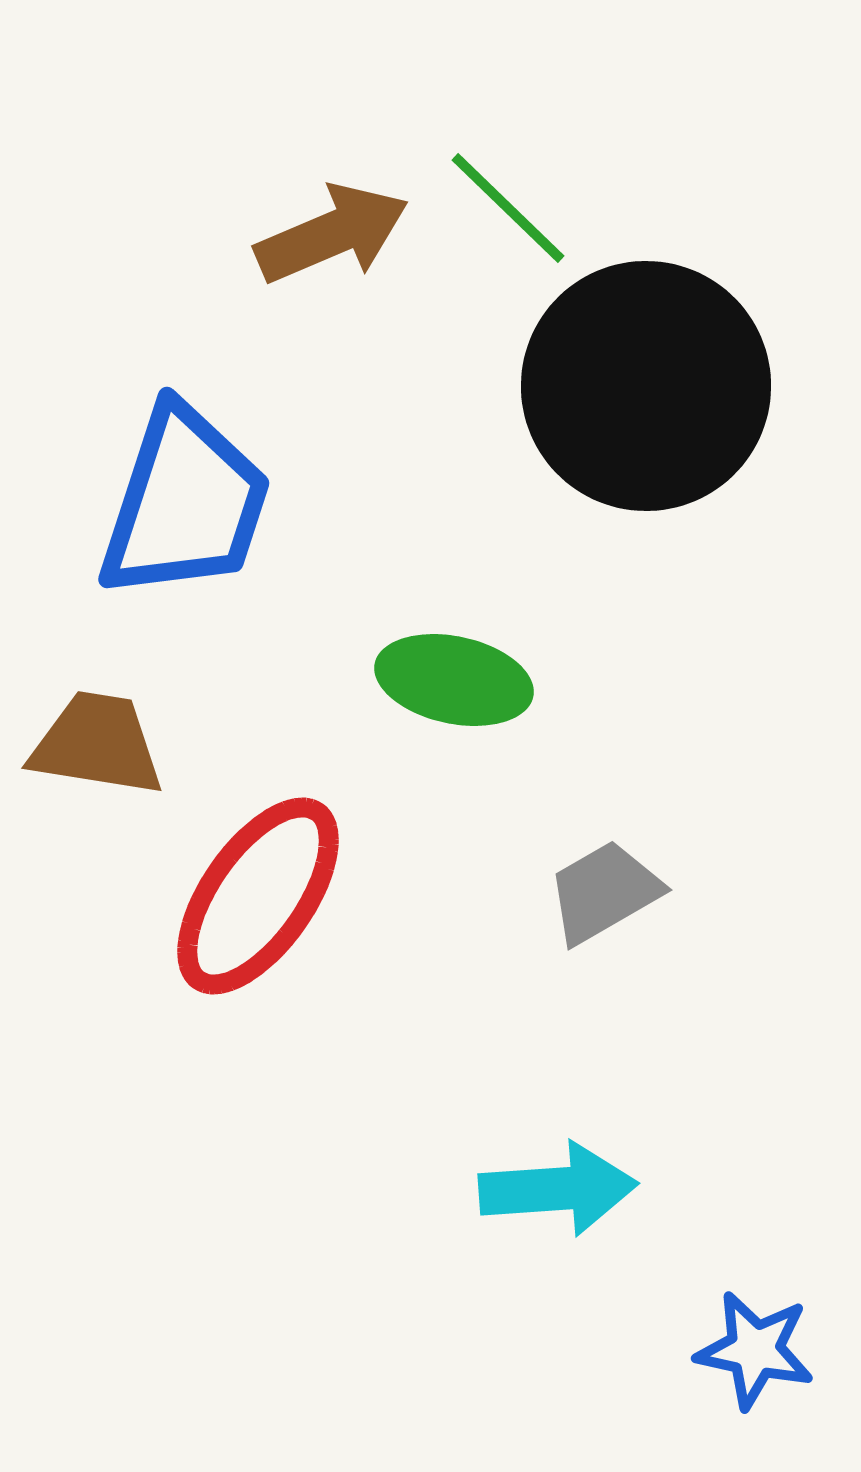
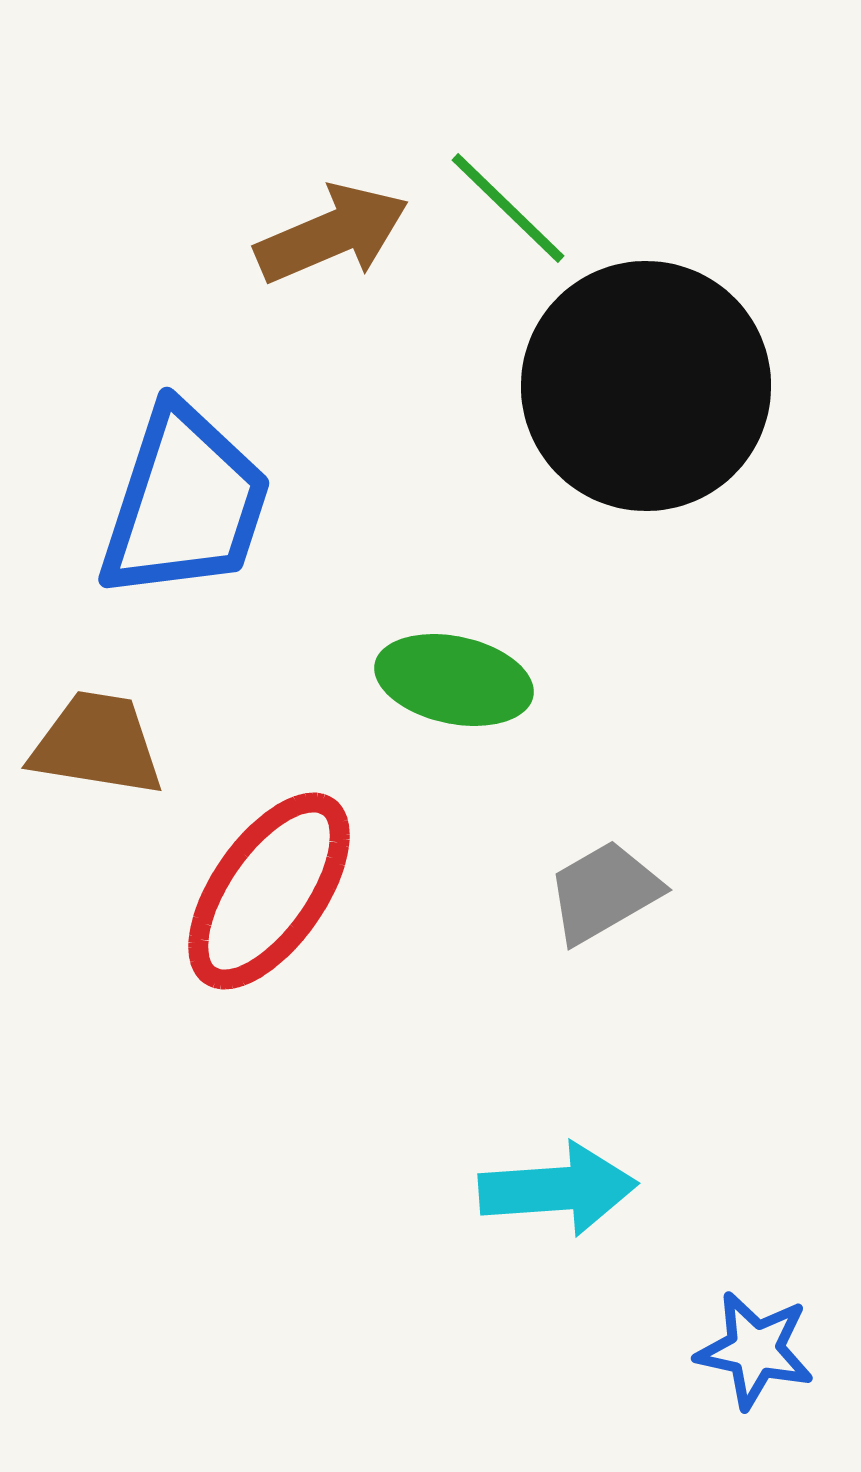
red ellipse: moved 11 px right, 5 px up
